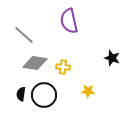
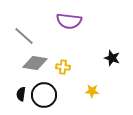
purple semicircle: rotated 70 degrees counterclockwise
gray line: moved 1 px down
yellow star: moved 4 px right
